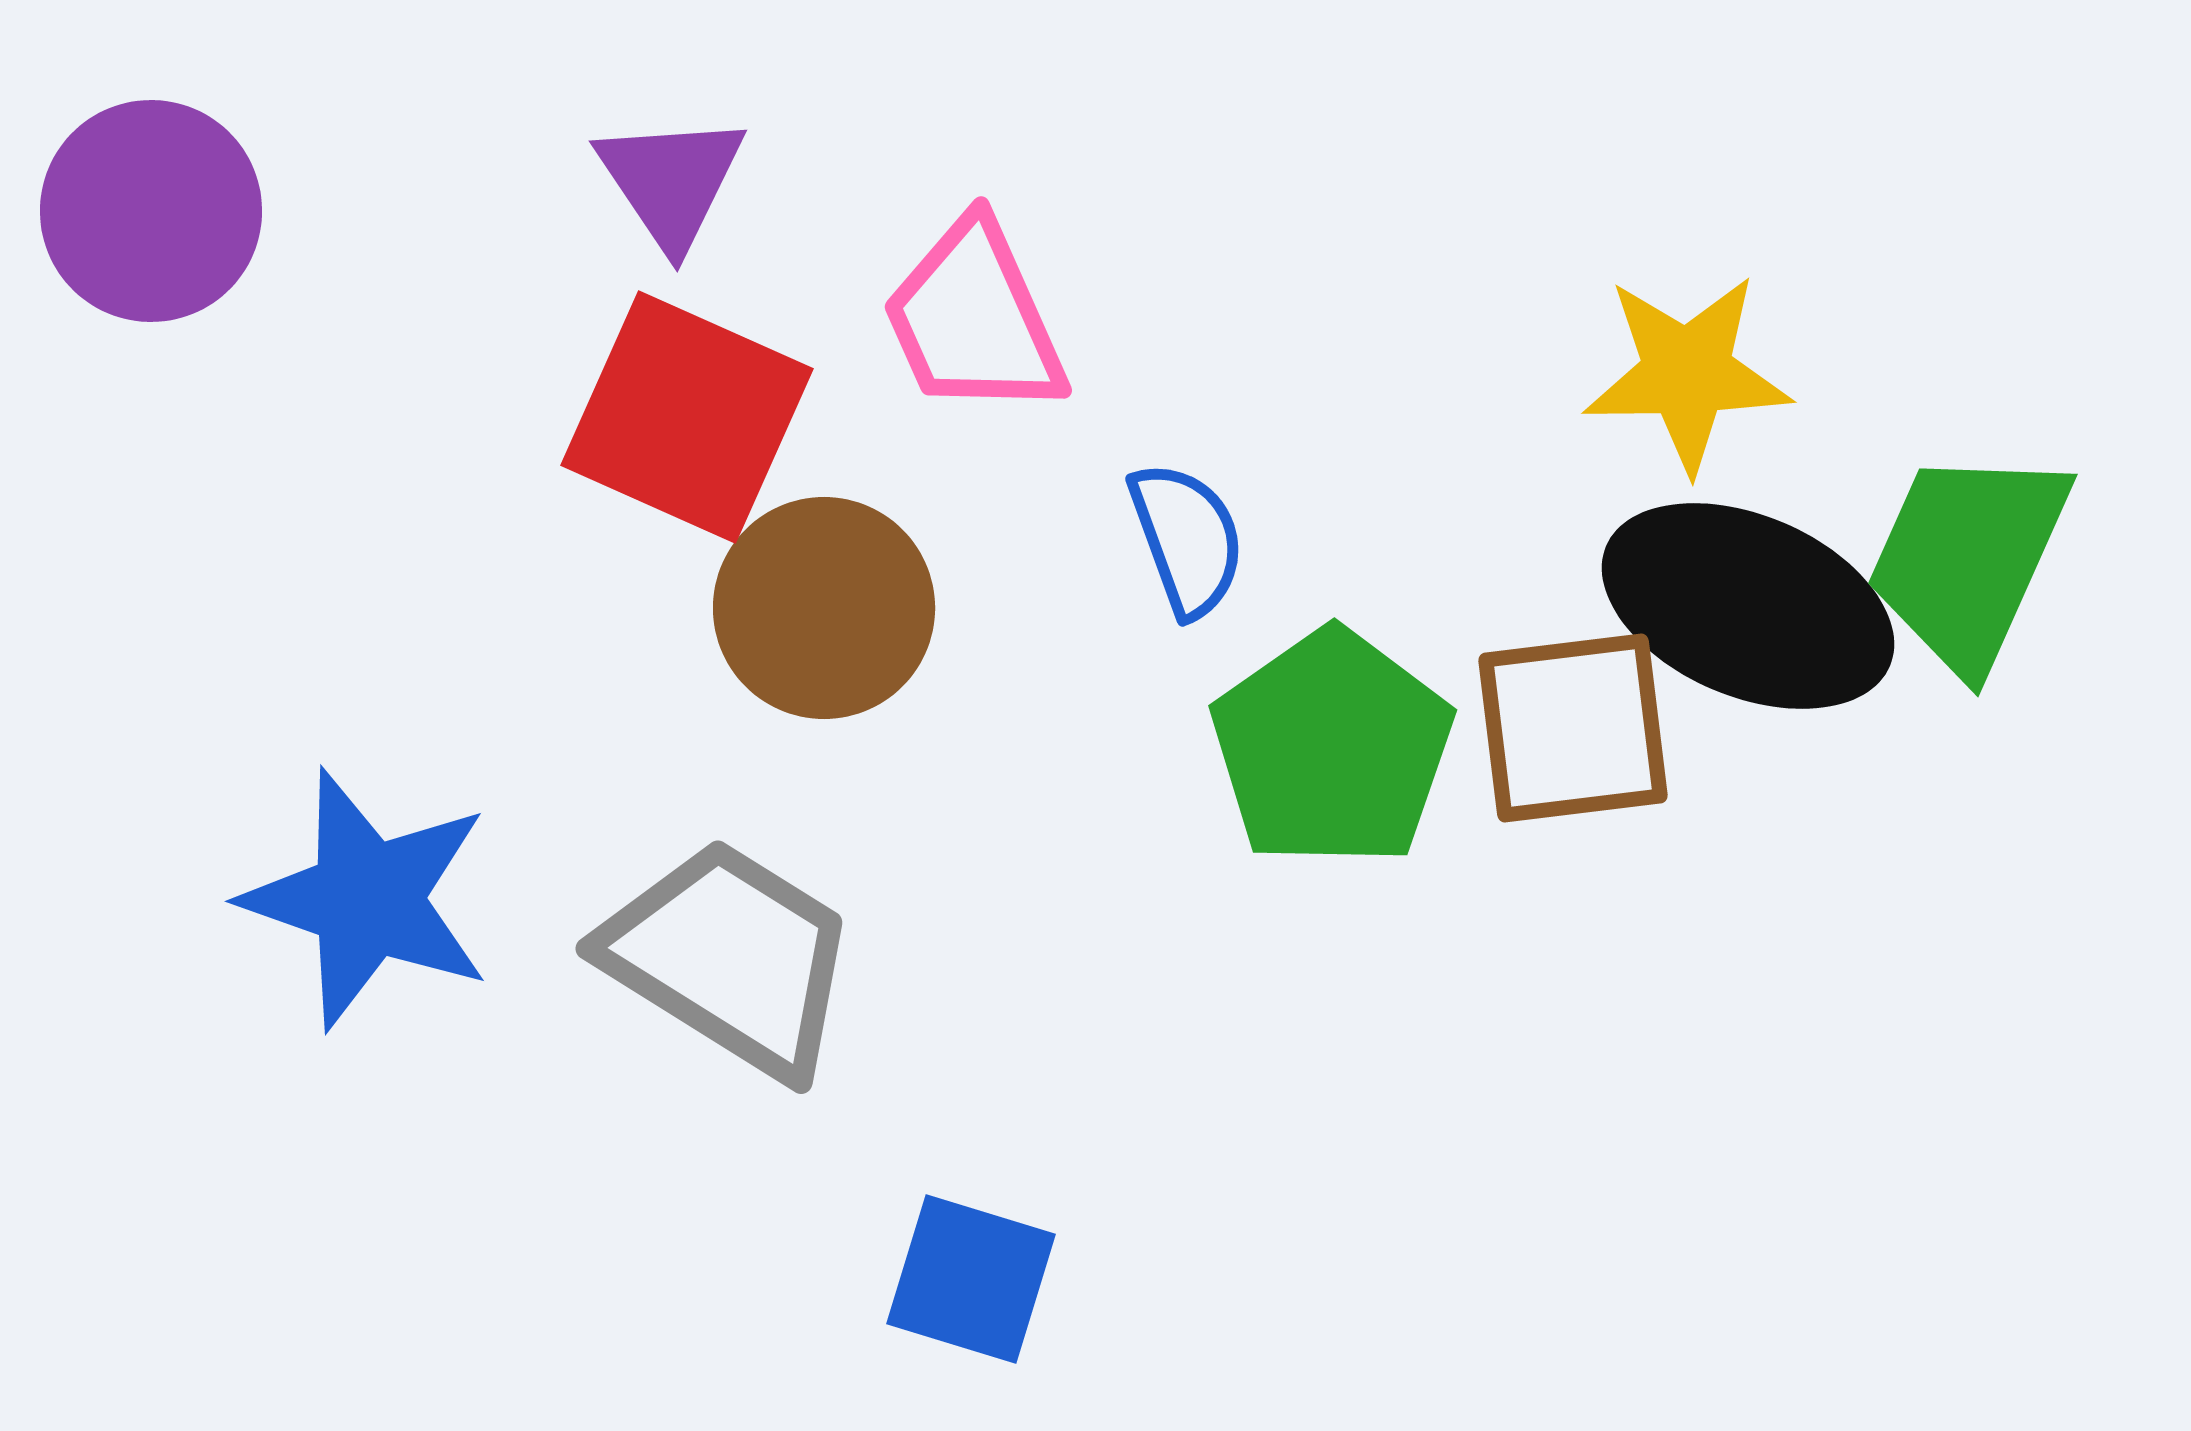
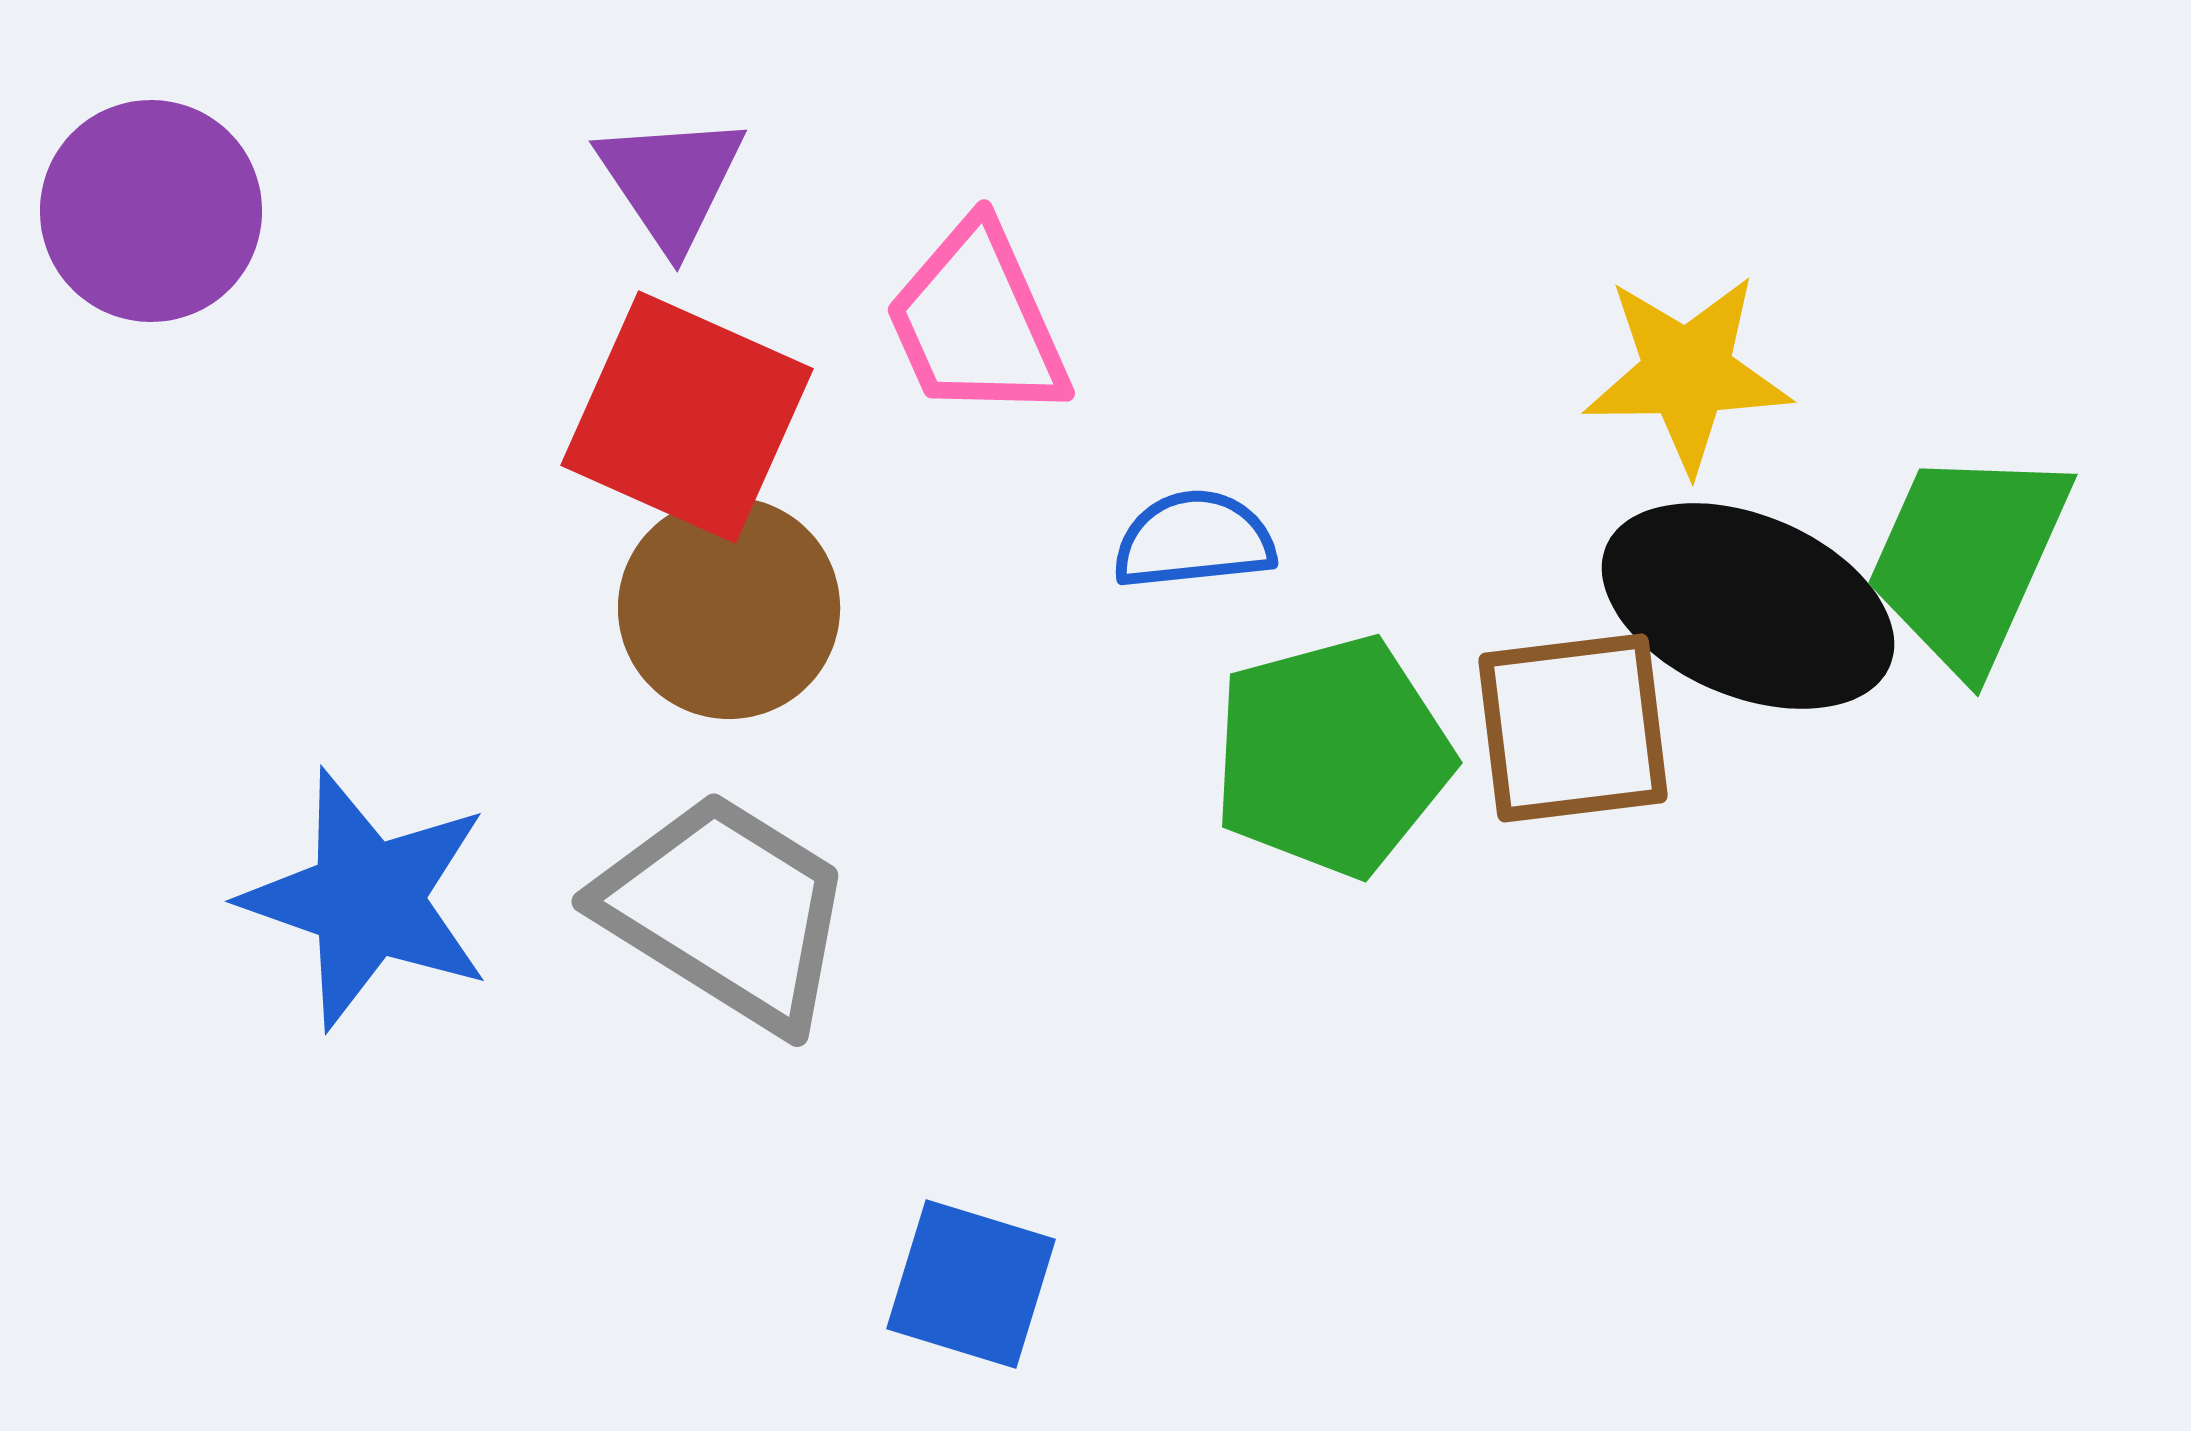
pink trapezoid: moved 3 px right, 3 px down
blue semicircle: moved 7 px right, 1 px down; rotated 76 degrees counterclockwise
brown circle: moved 95 px left
green pentagon: moved 8 px down; rotated 20 degrees clockwise
gray trapezoid: moved 4 px left, 47 px up
blue square: moved 5 px down
